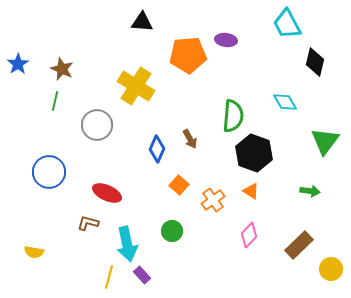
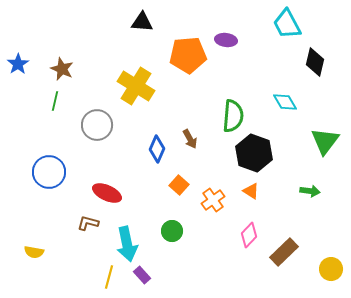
brown rectangle: moved 15 px left, 7 px down
